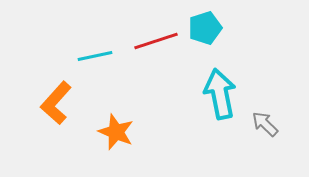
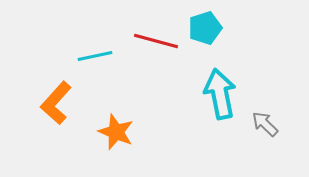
red line: rotated 33 degrees clockwise
